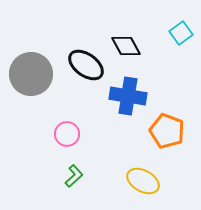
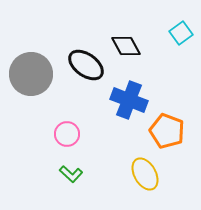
blue cross: moved 1 px right, 4 px down; rotated 12 degrees clockwise
green L-shape: moved 3 px left, 2 px up; rotated 85 degrees clockwise
yellow ellipse: moved 2 px right, 7 px up; rotated 32 degrees clockwise
